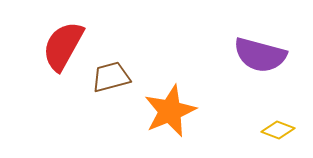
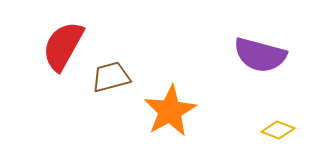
orange star: rotated 6 degrees counterclockwise
